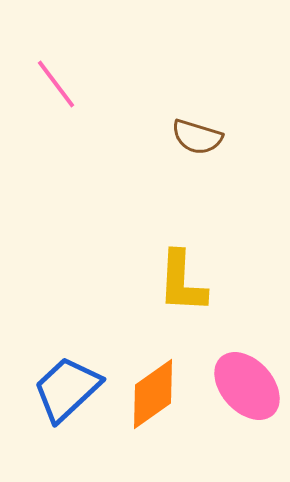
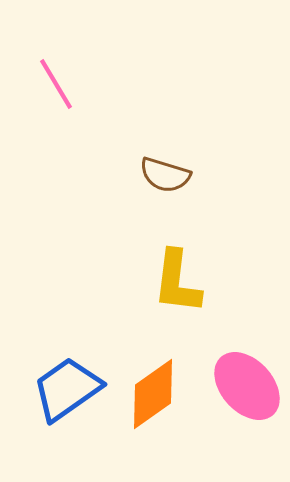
pink line: rotated 6 degrees clockwise
brown semicircle: moved 32 px left, 38 px down
yellow L-shape: moved 5 px left; rotated 4 degrees clockwise
blue trapezoid: rotated 8 degrees clockwise
